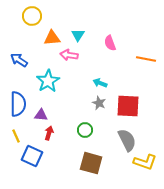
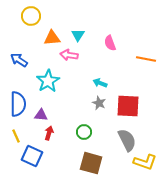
yellow circle: moved 1 px left
green circle: moved 1 px left, 2 px down
